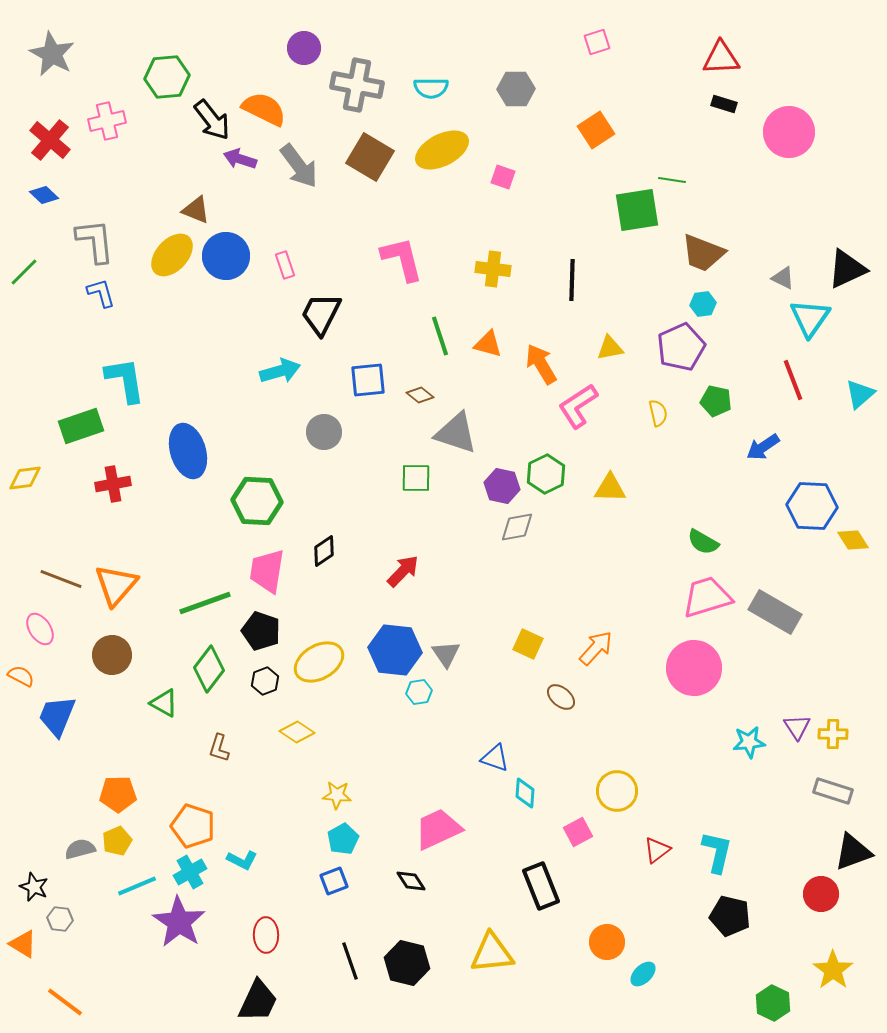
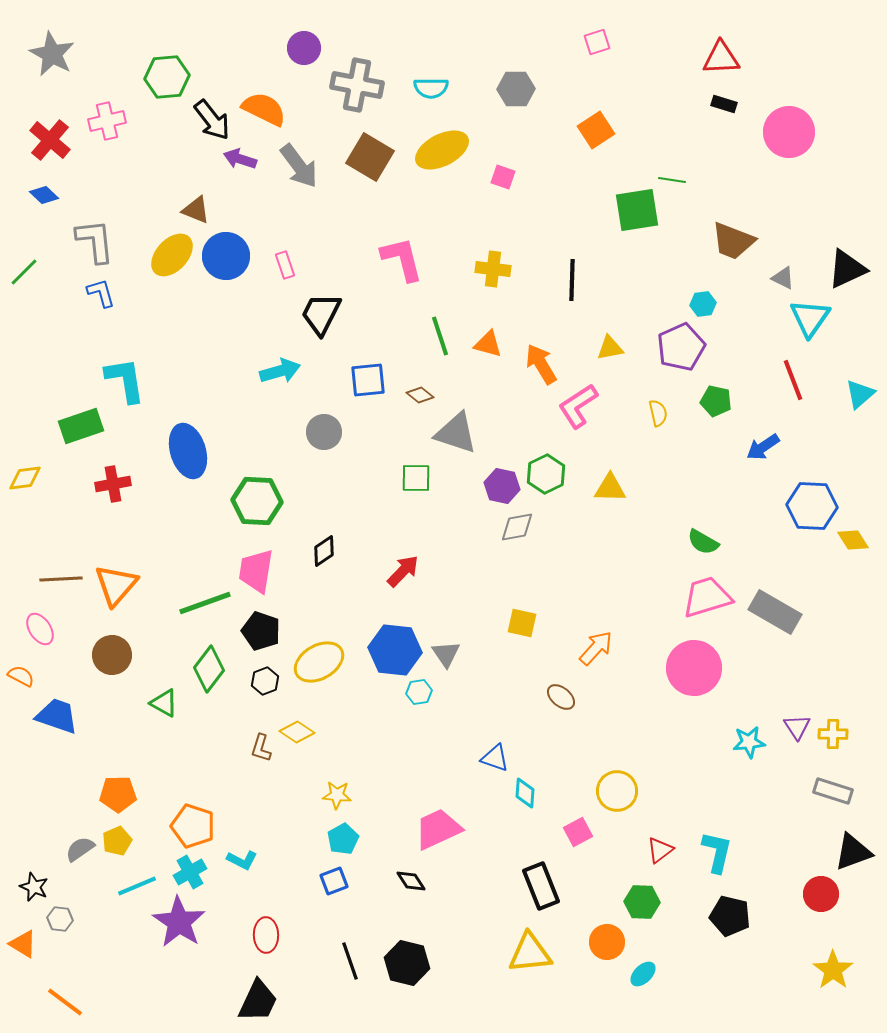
brown trapezoid at (703, 253): moved 30 px right, 12 px up
pink trapezoid at (267, 571): moved 11 px left
brown line at (61, 579): rotated 24 degrees counterclockwise
yellow square at (528, 644): moved 6 px left, 21 px up; rotated 12 degrees counterclockwise
blue trapezoid at (57, 716): rotated 87 degrees clockwise
brown L-shape at (219, 748): moved 42 px right
gray semicircle at (80, 849): rotated 20 degrees counterclockwise
red triangle at (657, 850): moved 3 px right
yellow triangle at (492, 953): moved 38 px right
green hexagon at (773, 1003): moved 131 px left, 101 px up; rotated 24 degrees counterclockwise
